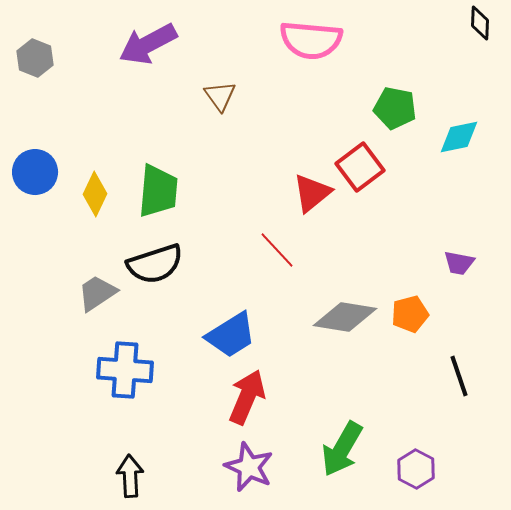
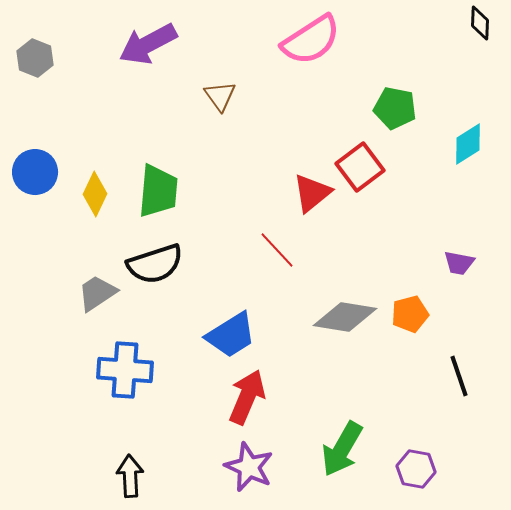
pink semicircle: rotated 38 degrees counterclockwise
cyan diamond: moved 9 px right, 7 px down; rotated 21 degrees counterclockwise
purple hexagon: rotated 18 degrees counterclockwise
